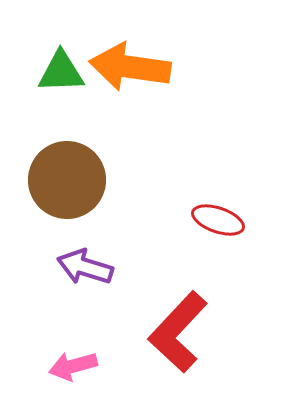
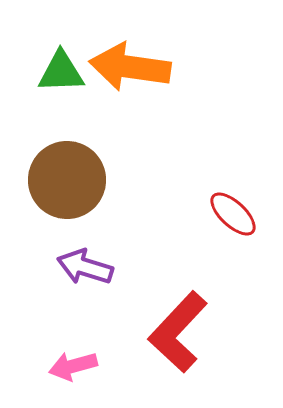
red ellipse: moved 15 px right, 6 px up; rotated 24 degrees clockwise
